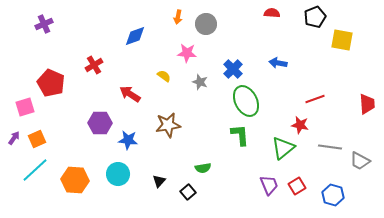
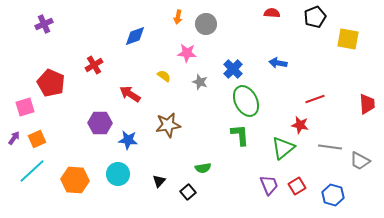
yellow square: moved 6 px right, 1 px up
cyan line: moved 3 px left, 1 px down
